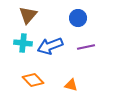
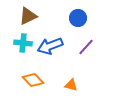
brown triangle: moved 1 px down; rotated 24 degrees clockwise
purple line: rotated 36 degrees counterclockwise
